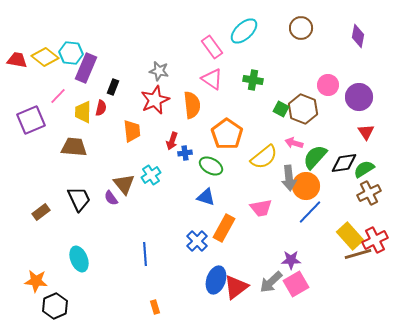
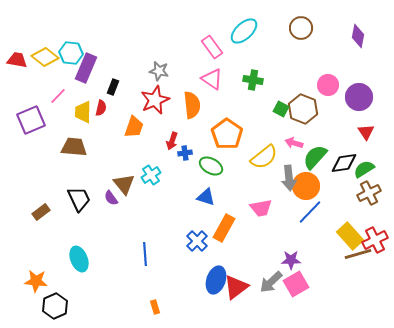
orange trapezoid at (132, 131): moved 2 px right, 4 px up; rotated 25 degrees clockwise
